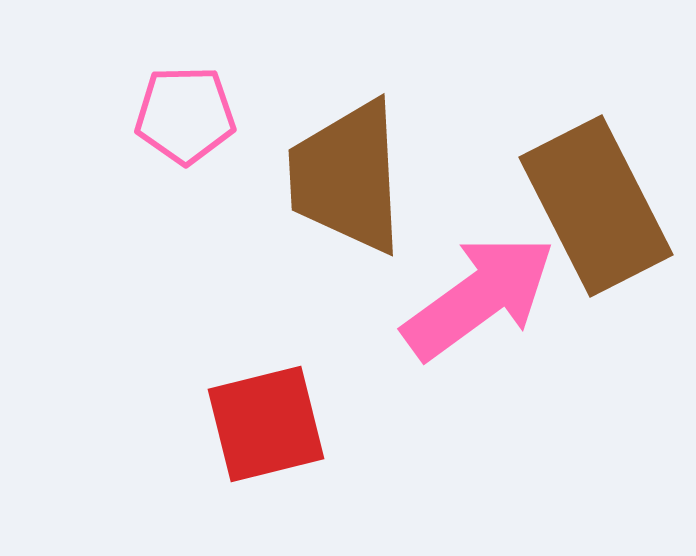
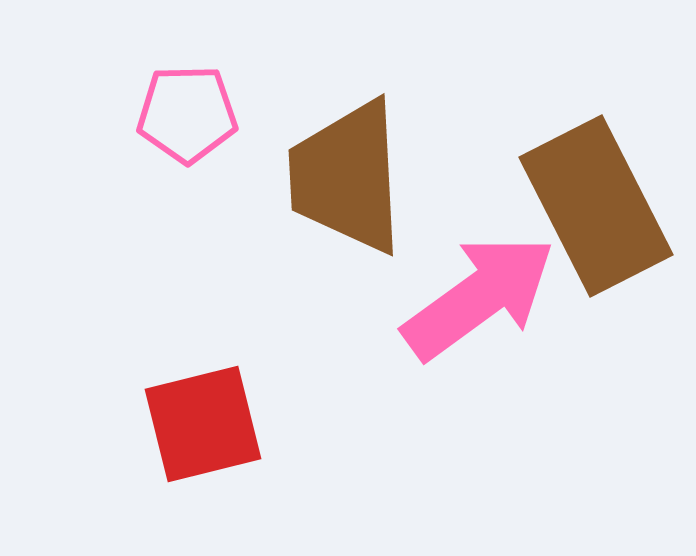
pink pentagon: moved 2 px right, 1 px up
red square: moved 63 px left
